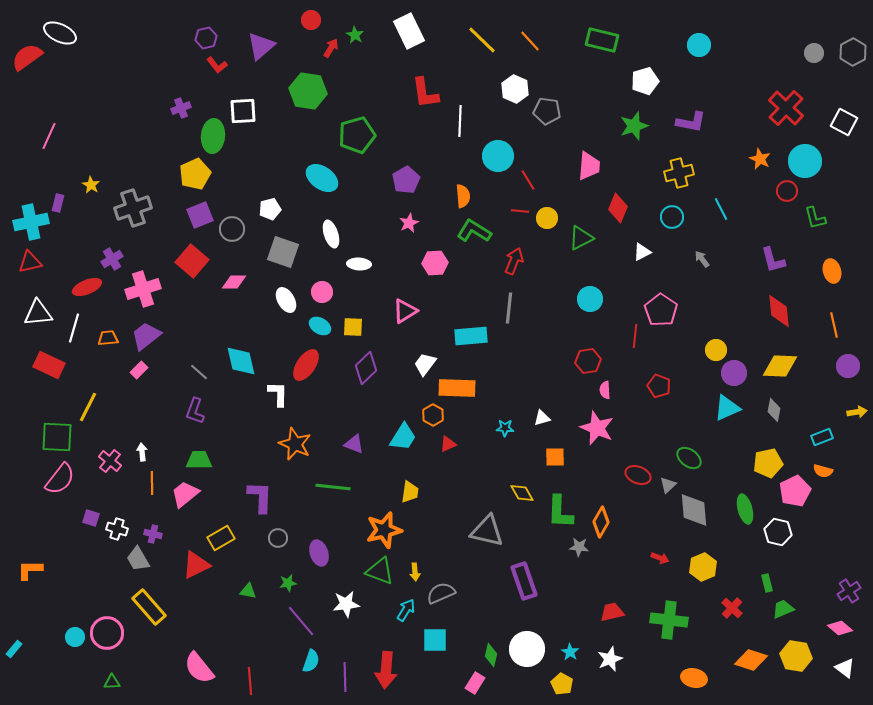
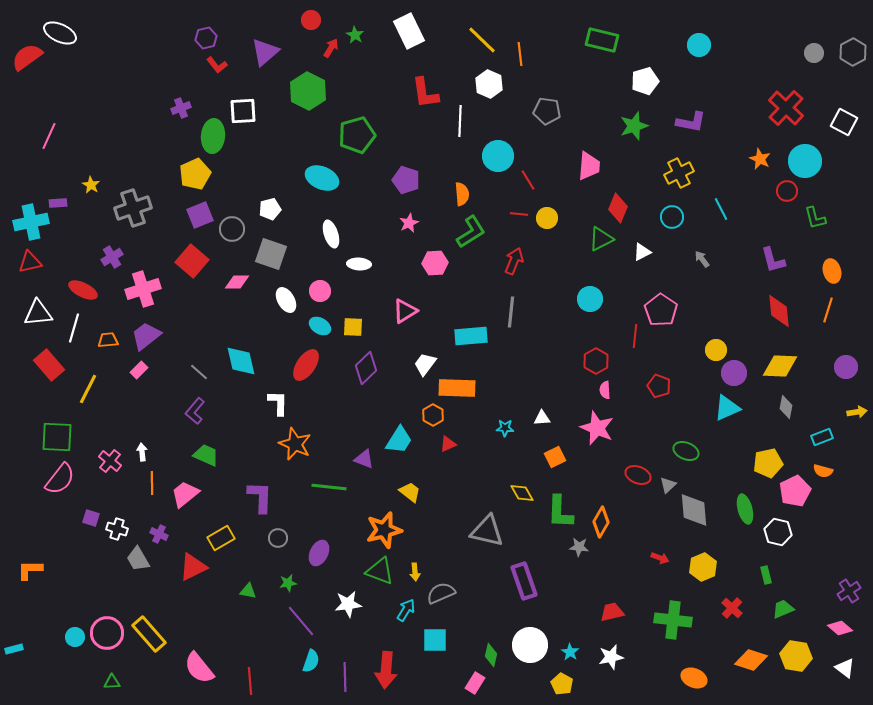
orange line at (530, 41): moved 10 px left, 13 px down; rotated 35 degrees clockwise
purple triangle at (261, 46): moved 4 px right, 6 px down
white hexagon at (515, 89): moved 26 px left, 5 px up
green hexagon at (308, 91): rotated 18 degrees clockwise
yellow cross at (679, 173): rotated 12 degrees counterclockwise
cyan ellipse at (322, 178): rotated 12 degrees counterclockwise
purple pentagon at (406, 180): rotated 24 degrees counterclockwise
orange semicircle at (463, 196): moved 1 px left, 2 px up
purple rectangle at (58, 203): rotated 72 degrees clockwise
red line at (520, 211): moved 1 px left, 3 px down
green L-shape at (474, 231): moved 3 px left, 1 px down; rotated 116 degrees clockwise
green triangle at (581, 238): moved 20 px right, 1 px down
gray square at (283, 252): moved 12 px left, 2 px down
purple cross at (112, 259): moved 2 px up
pink diamond at (234, 282): moved 3 px right
red ellipse at (87, 287): moved 4 px left, 3 px down; rotated 48 degrees clockwise
pink circle at (322, 292): moved 2 px left, 1 px up
gray line at (509, 308): moved 2 px right, 4 px down
orange line at (834, 325): moved 6 px left, 15 px up; rotated 30 degrees clockwise
orange trapezoid at (108, 338): moved 2 px down
red hexagon at (588, 361): moved 8 px right; rotated 20 degrees counterclockwise
red rectangle at (49, 365): rotated 24 degrees clockwise
purple circle at (848, 366): moved 2 px left, 1 px down
white L-shape at (278, 394): moved 9 px down
yellow line at (88, 407): moved 18 px up
gray diamond at (774, 410): moved 12 px right, 3 px up
purple L-shape at (195, 411): rotated 20 degrees clockwise
white triangle at (542, 418): rotated 12 degrees clockwise
cyan trapezoid at (403, 437): moved 4 px left, 3 px down
purple triangle at (354, 444): moved 10 px right, 15 px down
orange square at (555, 457): rotated 25 degrees counterclockwise
green ellipse at (689, 458): moved 3 px left, 7 px up; rotated 15 degrees counterclockwise
green trapezoid at (199, 460): moved 7 px right, 5 px up; rotated 24 degrees clockwise
green line at (333, 487): moved 4 px left
yellow trapezoid at (410, 492): rotated 60 degrees counterclockwise
purple cross at (153, 534): moved 6 px right; rotated 12 degrees clockwise
purple ellipse at (319, 553): rotated 45 degrees clockwise
red triangle at (196, 565): moved 3 px left, 2 px down
green rectangle at (767, 583): moved 1 px left, 8 px up
white star at (346, 604): moved 2 px right
yellow rectangle at (149, 607): moved 27 px down
green cross at (669, 620): moved 4 px right
cyan rectangle at (14, 649): rotated 36 degrees clockwise
white circle at (527, 649): moved 3 px right, 4 px up
white star at (610, 659): moved 1 px right, 2 px up; rotated 10 degrees clockwise
orange ellipse at (694, 678): rotated 10 degrees clockwise
